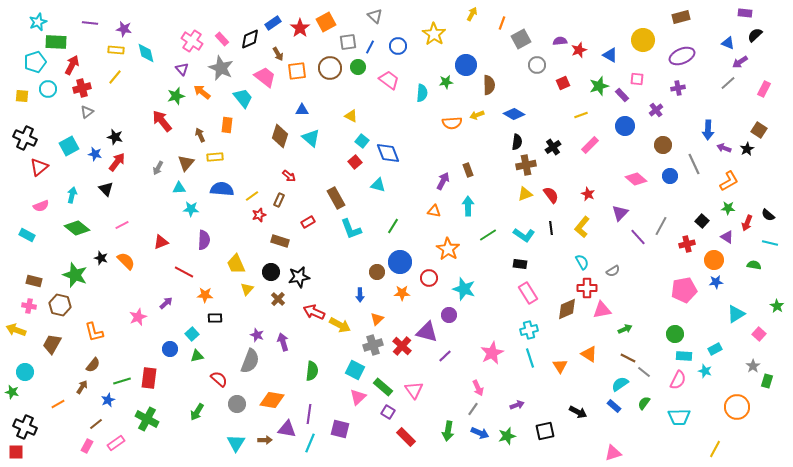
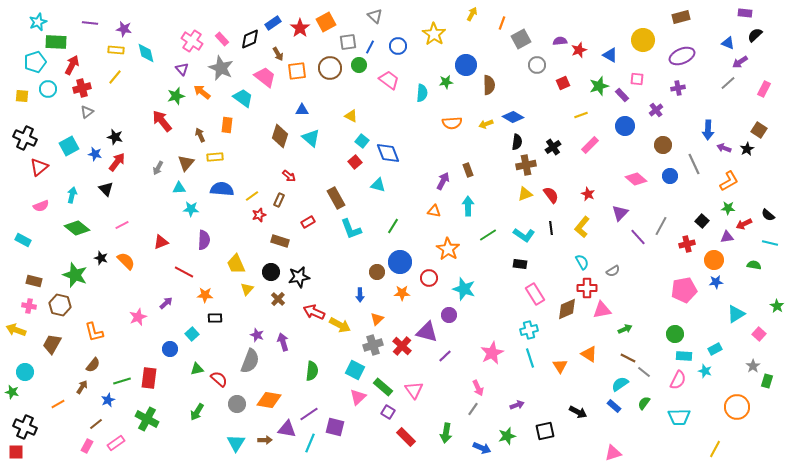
green circle at (358, 67): moved 1 px right, 2 px up
cyan trapezoid at (243, 98): rotated 15 degrees counterclockwise
blue diamond at (514, 114): moved 1 px left, 3 px down
yellow arrow at (477, 115): moved 9 px right, 9 px down
red arrow at (747, 223): moved 3 px left, 1 px down; rotated 42 degrees clockwise
cyan rectangle at (27, 235): moved 4 px left, 5 px down
purple triangle at (727, 237): rotated 40 degrees counterclockwise
pink rectangle at (528, 293): moved 7 px right, 1 px down
green triangle at (197, 356): moved 13 px down
orange diamond at (272, 400): moved 3 px left
purple line at (309, 414): rotated 48 degrees clockwise
purple square at (340, 429): moved 5 px left, 2 px up
green arrow at (448, 431): moved 2 px left, 2 px down
blue arrow at (480, 433): moved 2 px right, 15 px down
